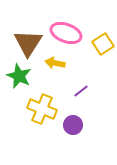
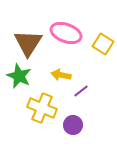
yellow square: rotated 25 degrees counterclockwise
yellow arrow: moved 6 px right, 12 px down
yellow cross: moved 1 px up
